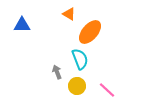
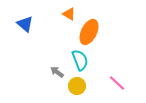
blue triangle: moved 3 px right, 1 px up; rotated 42 degrees clockwise
orange ellipse: moved 1 px left; rotated 15 degrees counterclockwise
cyan semicircle: moved 1 px down
gray arrow: rotated 32 degrees counterclockwise
pink line: moved 10 px right, 7 px up
